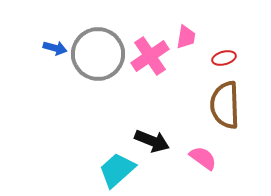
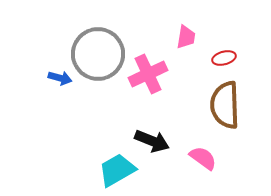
blue arrow: moved 5 px right, 30 px down
pink cross: moved 2 px left, 18 px down; rotated 9 degrees clockwise
cyan trapezoid: rotated 12 degrees clockwise
